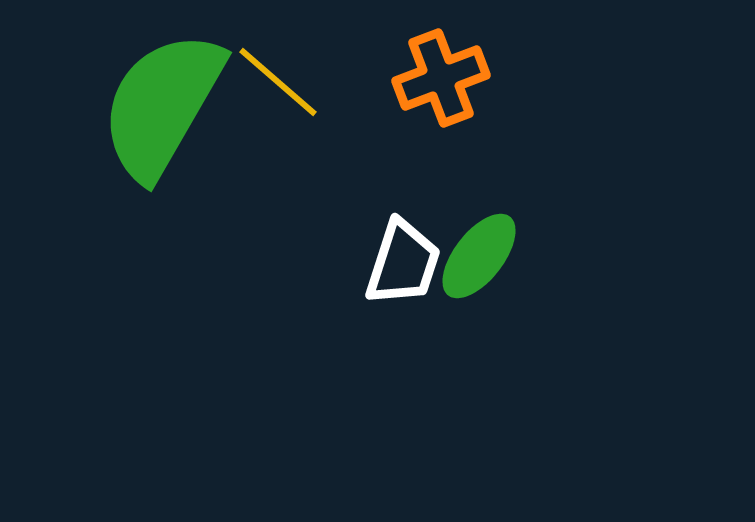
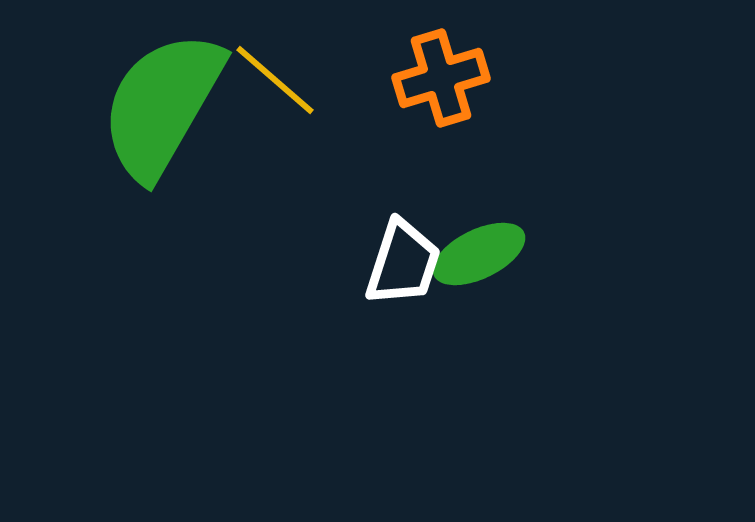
orange cross: rotated 4 degrees clockwise
yellow line: moved 3 px left, 2 px up
green ellipse: moved 2 px up; rotated 26 degrees clockwise
